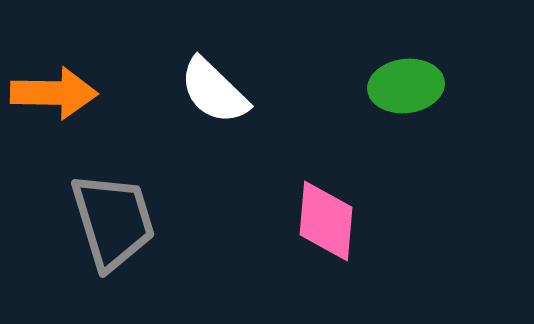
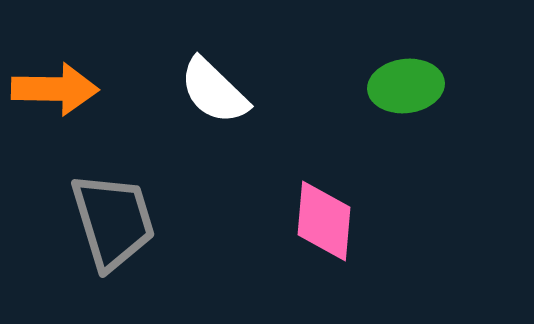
orange arrow: moved 1 px right, 4 px up
pink diamond: moved 2 px left
